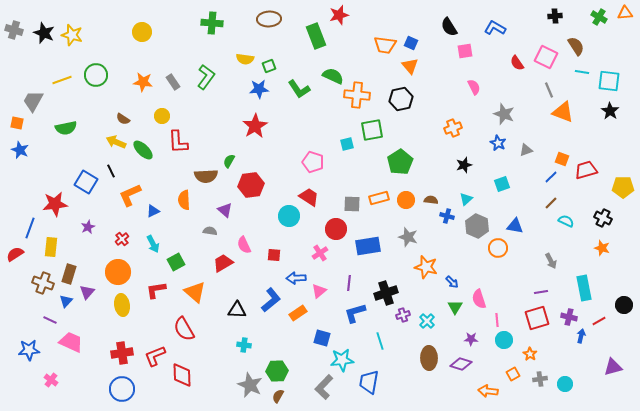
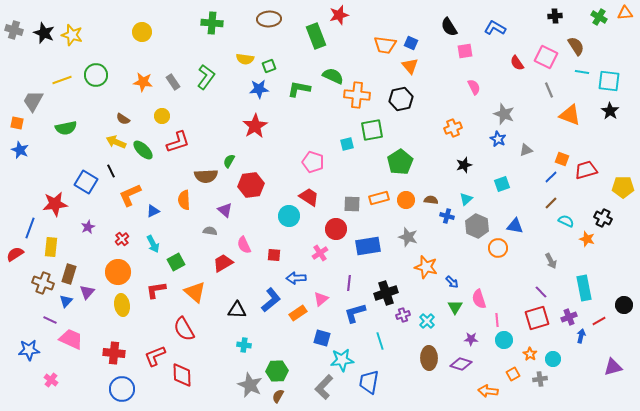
green L-shape at (299, 89): rotated 135 degrees clockwise
orange triangle at (563, 112): moved 7 px right, 3 px down
red L-shape at (178, 142): rotated 105 degrees counterclockwise
blue star at (498, 143): moved 4 px up
orange star at (602, 248): moved 15 px left, 9 px up
pink triangle at (319, 291): moved 2 px right, 8 px down
purple line at (541, 292): rotated 56 degrees clockwise
purple cross at (569, 317): rotated 35 degrees counterclockwise
pink trapezoid at (71, 342): moved 3 px up
red cross at (122, 353): moved 8 px left; rotated 15 degrees clockwise
cyan circle at (565, 384): moved 12 px left, 25 px up
